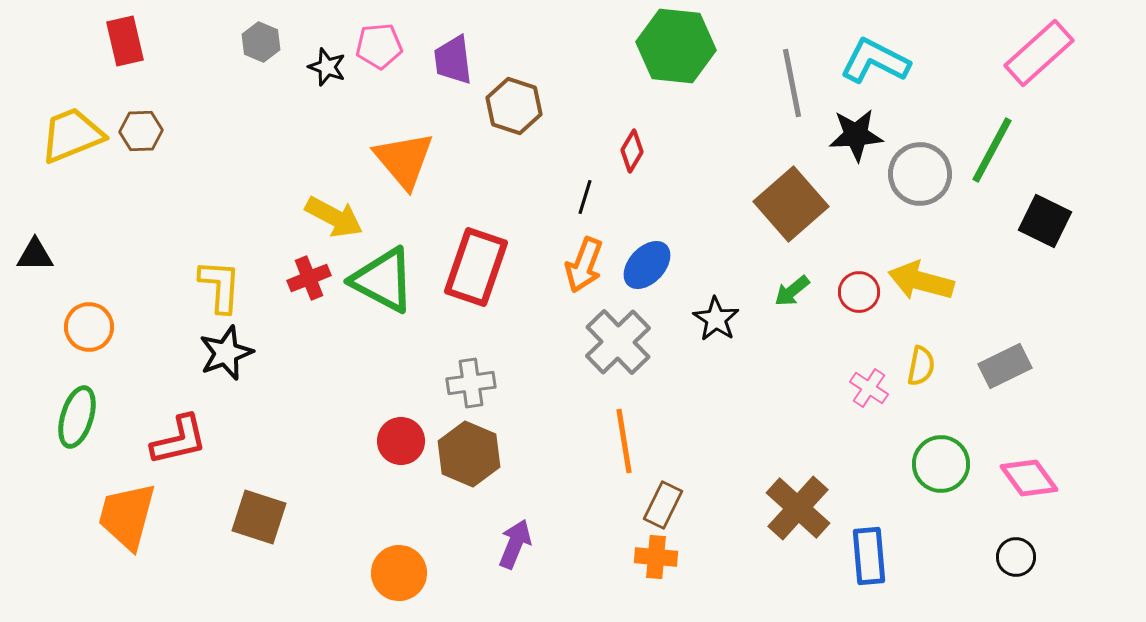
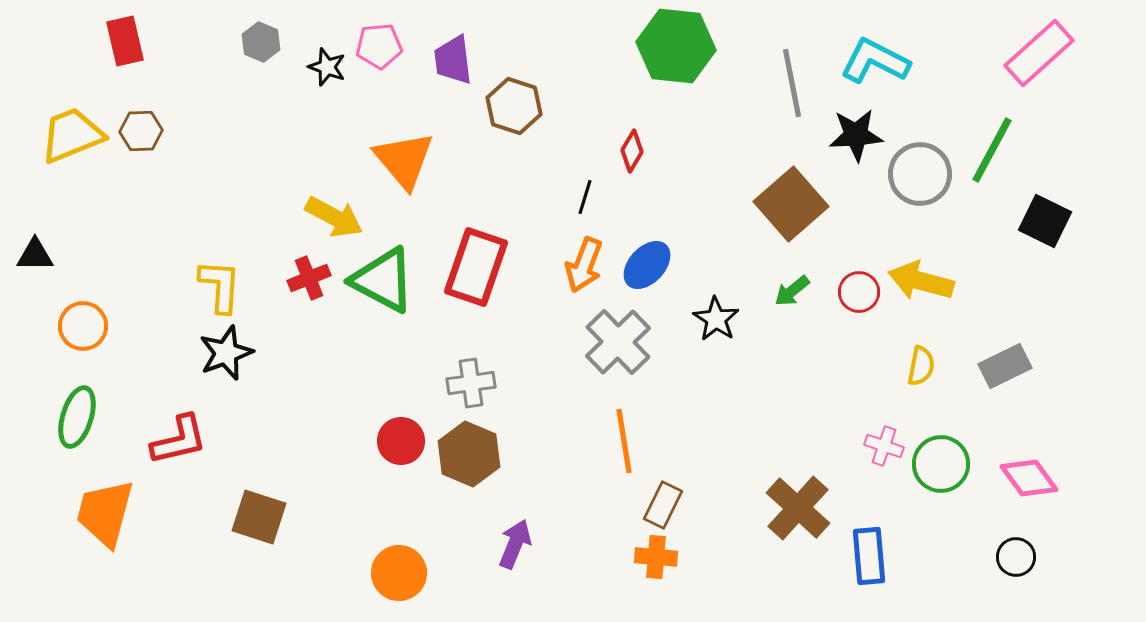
orange circle at (89, 327): moved 6 px left, 1 px up
pink cross at (869, 388): moved 15 px right, 58 px down; rotated 15 degrees counterclockwise
orange trapezoid at (127, 516): moved 22 px left, 3 px up
